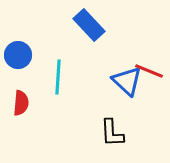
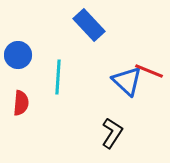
black L-shape: rotated 144 degrees counterclockwise
